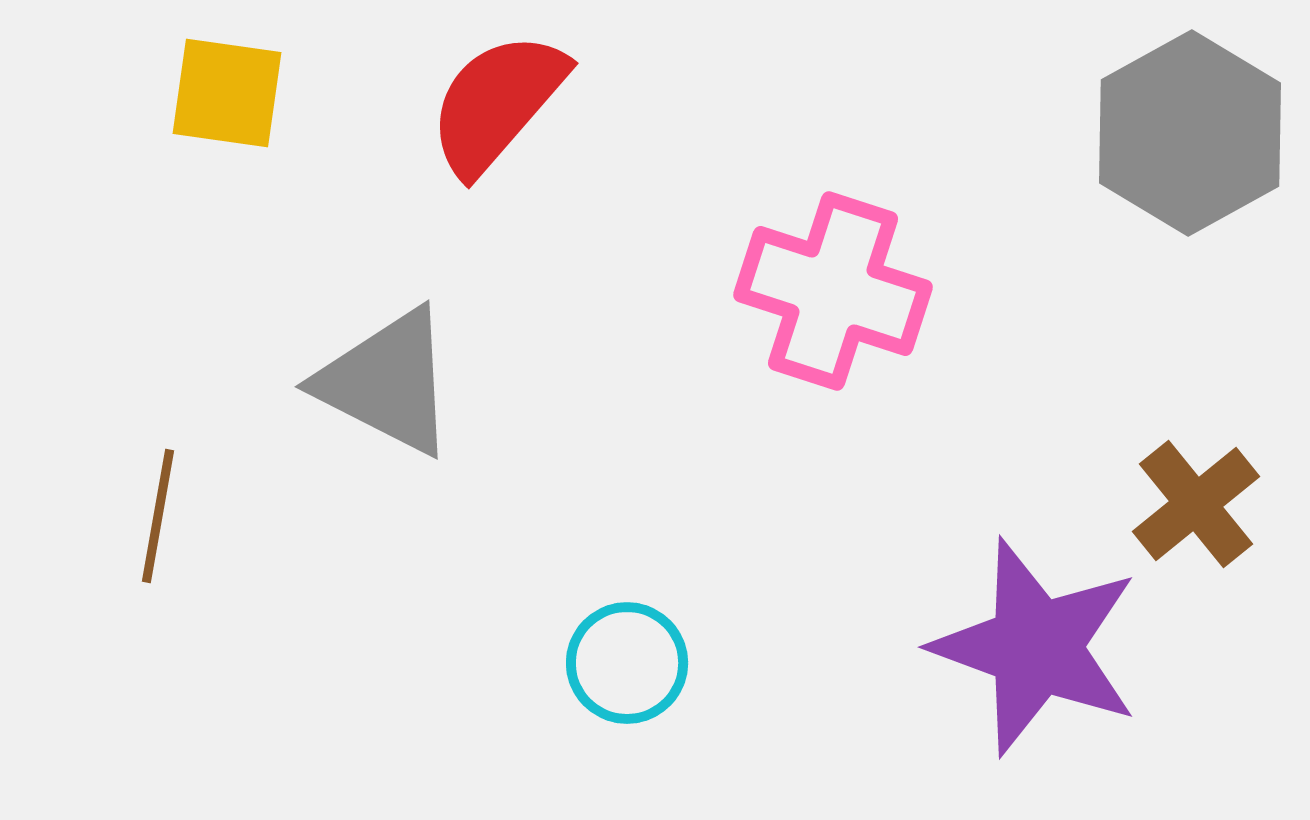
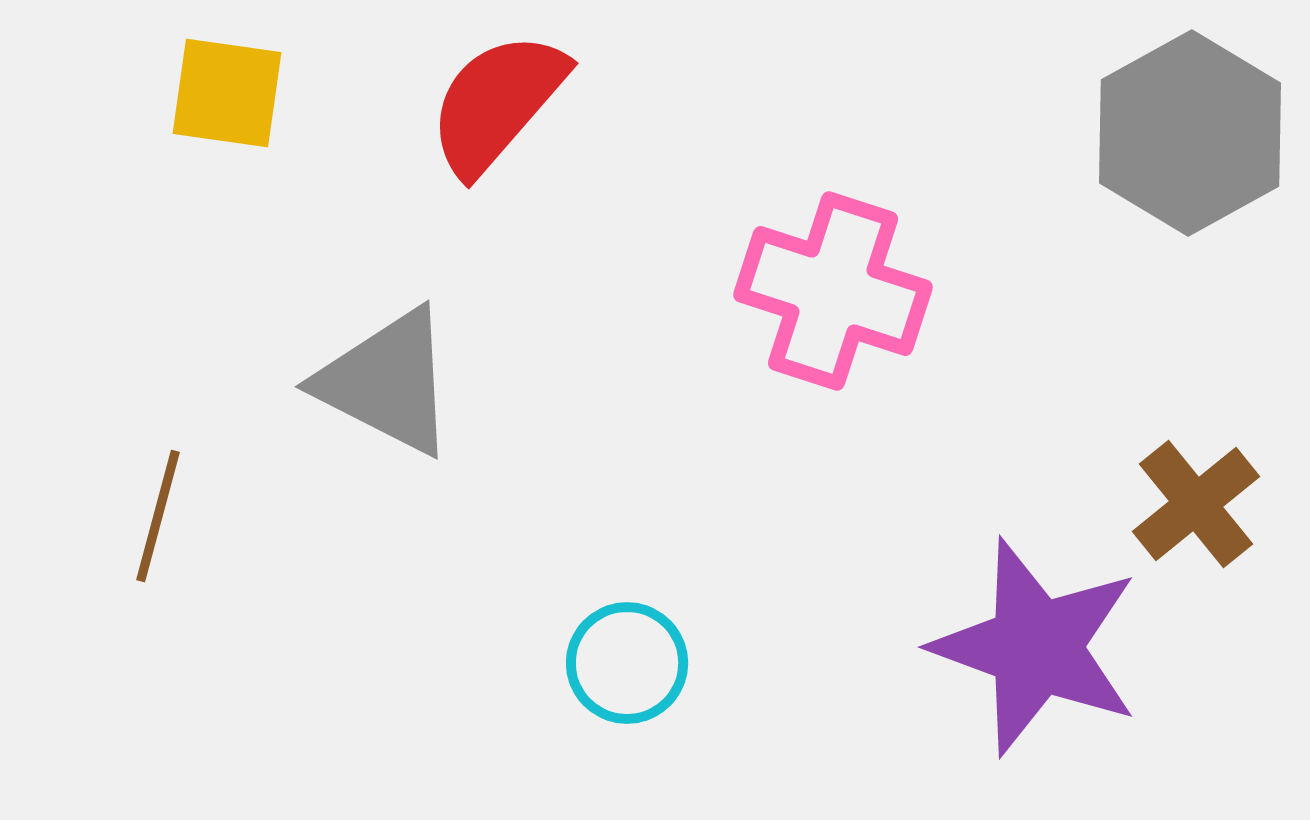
brown line: rotated 5 degrees clockwise
